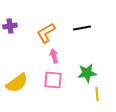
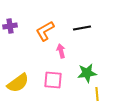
orange L-shape: moved 1 px left, 2 px up
pink arrow: moved 7 px right, 5 px up
yellow semicircle: moved 1 px right
